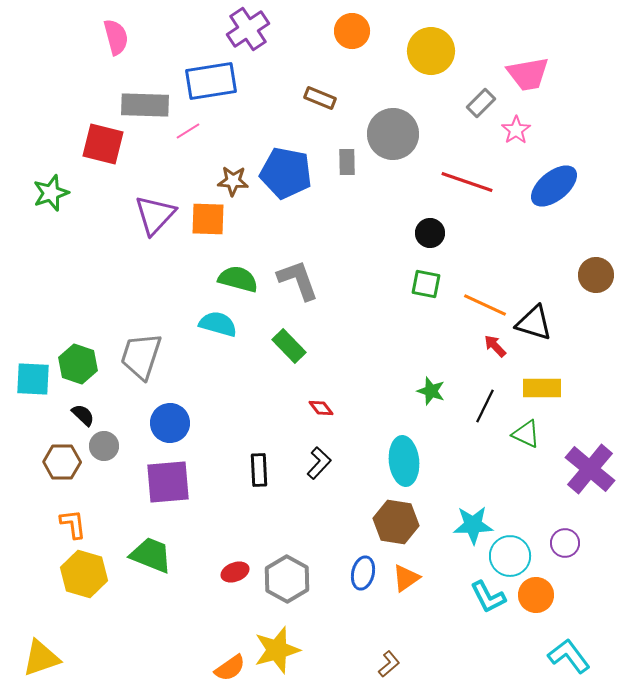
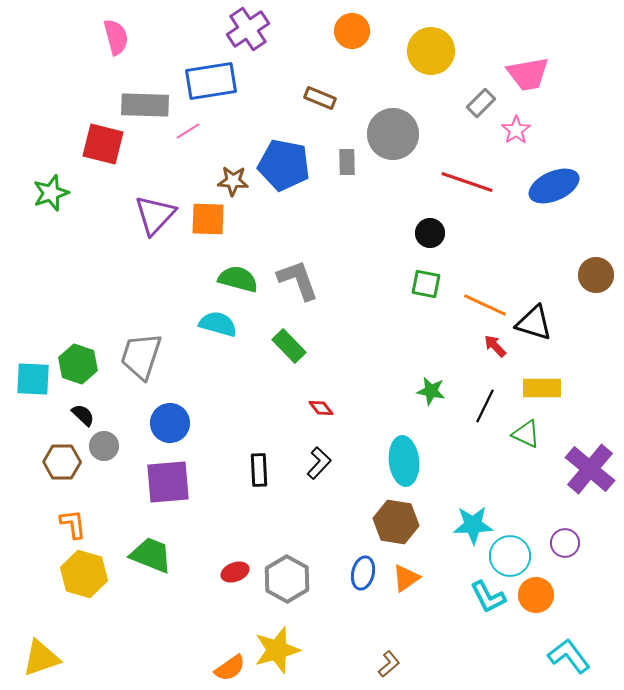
blue pentagon at (286, 173): moved 2 px left, 8 px up
blue ellipse at (554, 186): rotated 15 degrees clockwise
green star at (431, 391): rotated 8 degrees counterclockwise
